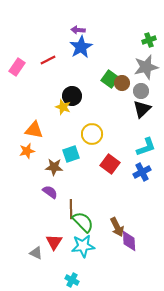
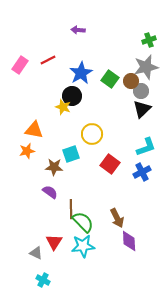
blue star: moved 26 px down
pink rectangle: moved 3 px right, 2 px up
brown circle: moved 9 px right, 2 px up
brown arrow: moved 9 px up
cyan cross: moved 29 px left
